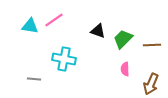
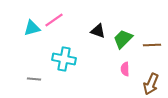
cyan triangle: moved 2 px right, 2 px down; rotated 24 degrees counterclockwise
